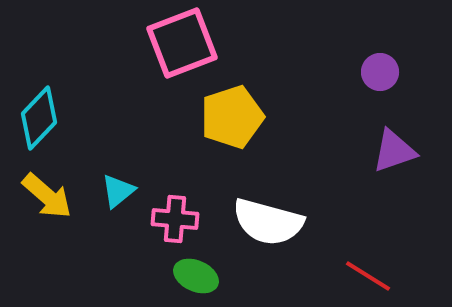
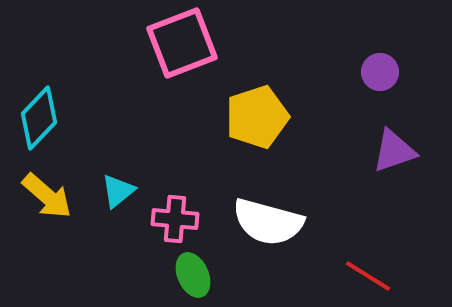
yellow pentagon: moved 25 px right
green ellipse: moved 3 px left, 1 px up; rotated 42 degrees clockwise
